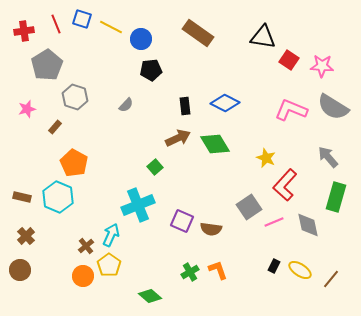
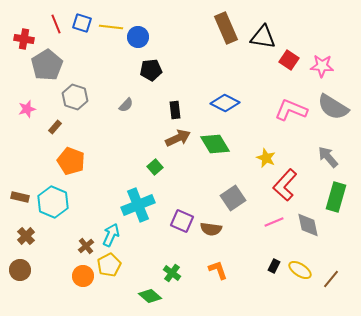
blue square at (82, 19): moved 4 px down
yellow line at (111, 27): rotated 20 degrees counterclockwise
red cross at (24, 31): moved 8 px down; rotated 18 degrees clockwise
brown rectangle at (198, 33): moved 28 px right, 5 px up; rotated 32 degrees clockwise
blue circle at (141, 39): moved 3 px left, 2 px up
black rectangle at (185, 106): moved 10 px left, 4 px down
orange pentagon at (74, 163): moved 3 px left, 2 px up; rotated 8 degrees counterclockwise
brown rectangle at (22, 197): moved 2 px left
cyan hexagon at (58, 197): moved 5 px left, 5 px down
gray square at (249, 207): moved 16 px left, 9 px up
yellow pentagon at (109, 265): rotated 10 degrees clockwise
green cross at (190, 272): moved 18 px left, 1 px down; rotated 24 degrees counterclockwise
